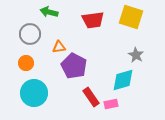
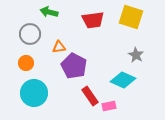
cyan diamond: rotated 40 degrees clockwise
red rectangle: moved 1 px left, 1 px up
pink rectangle: moved 2 px left, 2 px down
